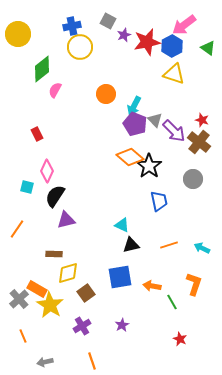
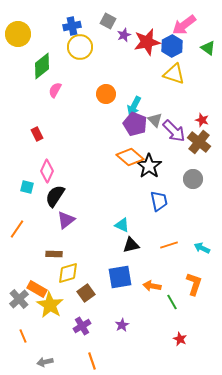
green diamond at (42, 69): moved 3 px up
purple triangle at (66, 220): rotated 24 degrees counterclockwise
